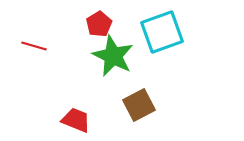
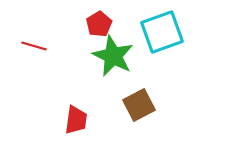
red trapezoid: rotated 76 degrees clockwise
